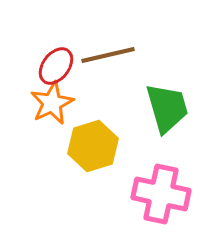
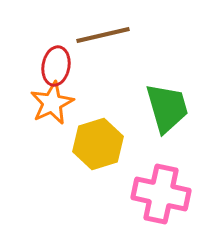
brown line: moved 5 px left, 20 px up
red ellipse: rotated 27 degrees counterclockwise
yellow hexagon: moved 5 px right, 2 px up
